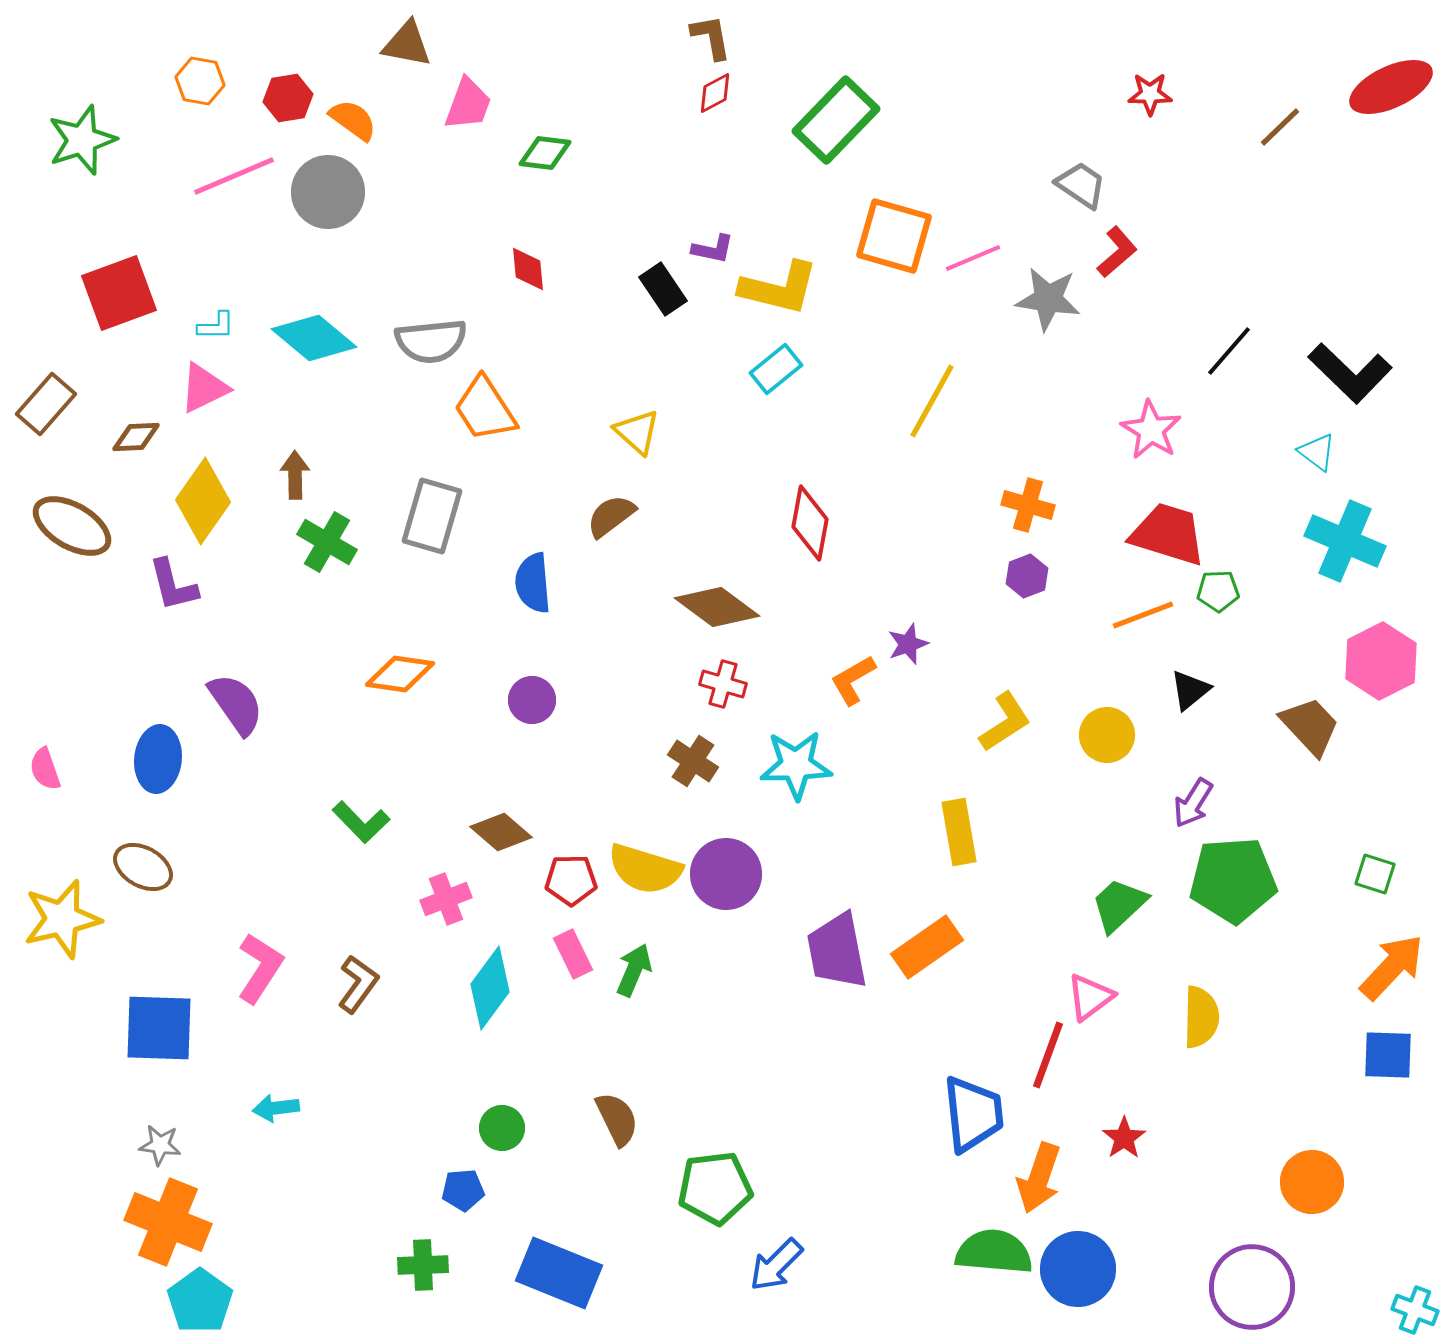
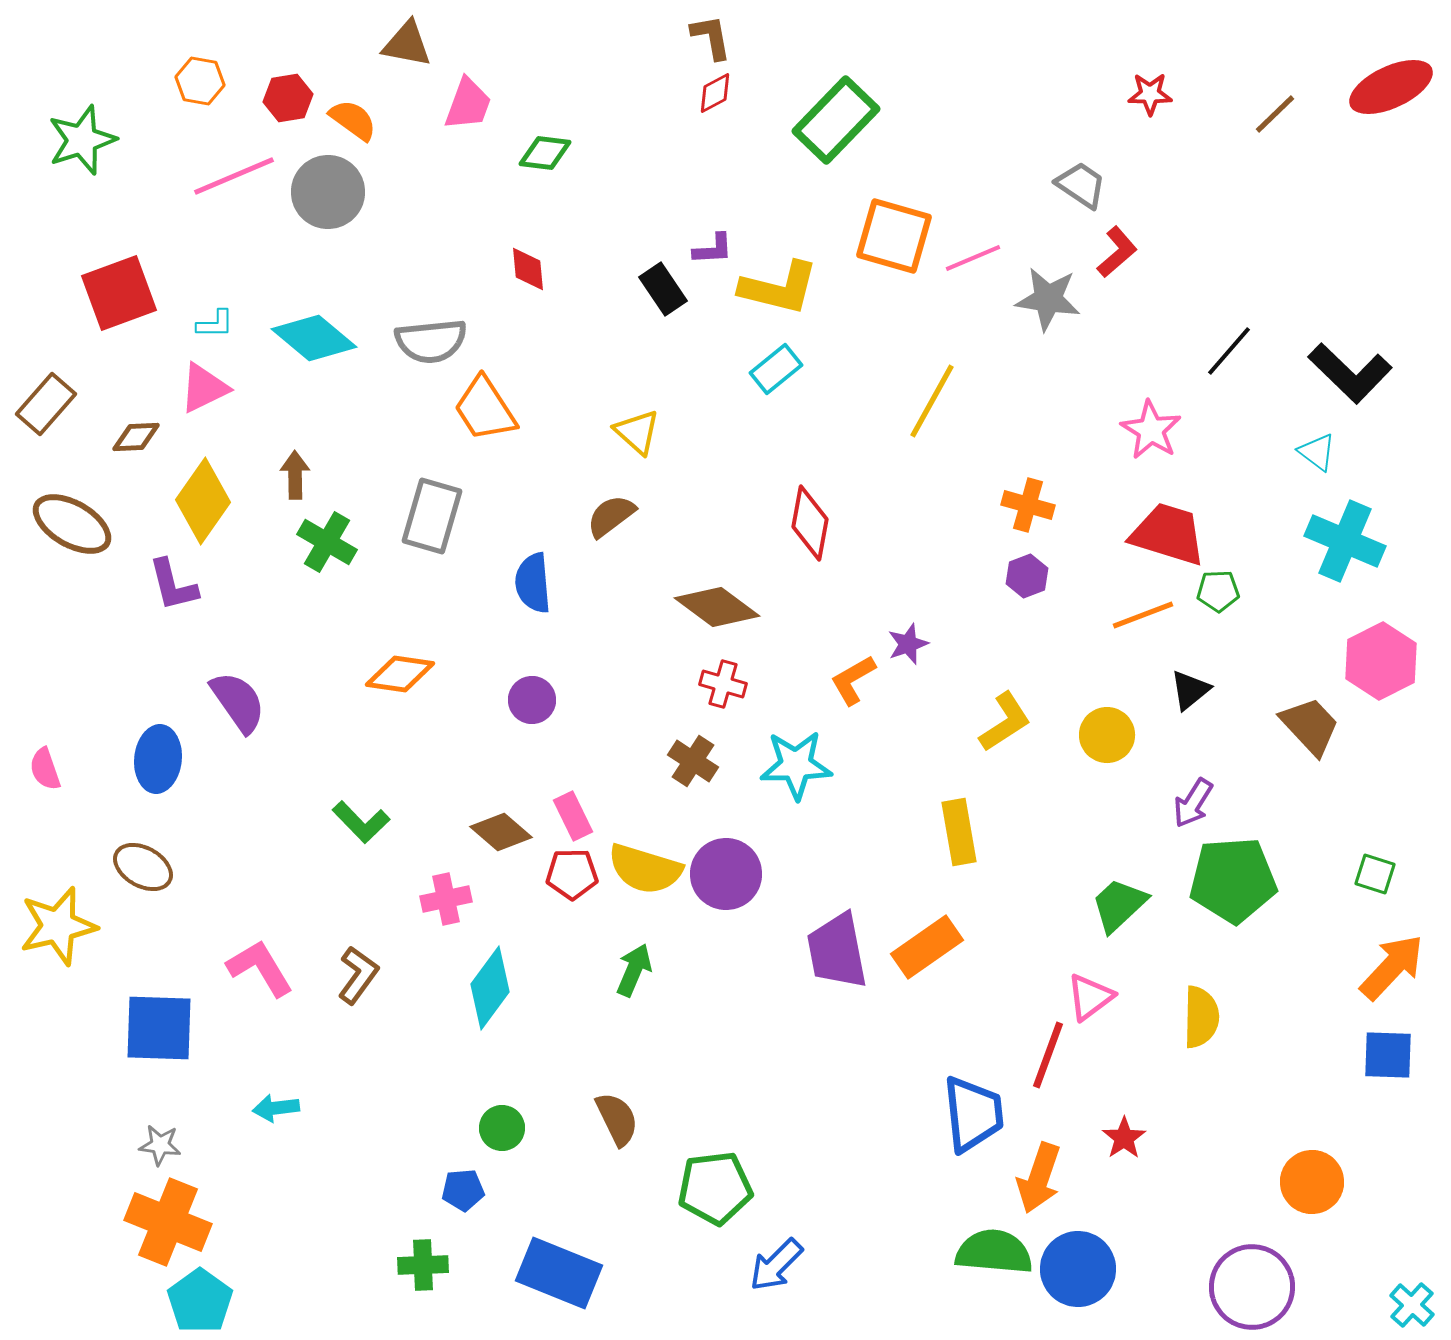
brown line at (1280, 127): moved 5 px left, 13 px up
purple L-shape at (713, 249): rotated 15 degrees counterclockwise
cyan L-shape at (216, 326): moved 1 px left, 2 px up
brown ellipse at (72, 526): moved 2 px up
purple semicircle at (236, 704): moved 2 px right, 2 px up
red pentagon at (571, 880): moved 1 px right, 6 px up
pink cross at (446, 899): rotated 9 degrees clockwise
yellow star at (62, 919): moved 4 px left, 7 px down
pink rectangle at (573, 954): moved 138 px up
pink L-shape at (260, 968): rotated 64 degrees counterclockwise
brown L-shape at (358, 984): moved 9 px up
cyan cross at (1415, 1310): moved 3 px left, 5 px up; rotated 21 degrees clockwise
